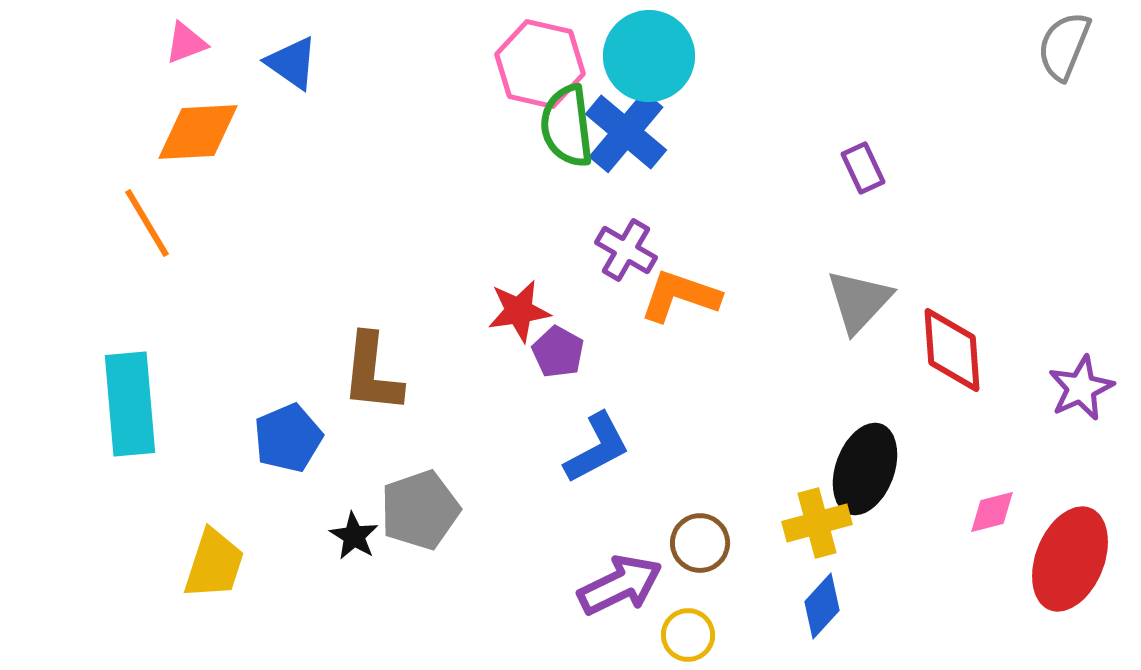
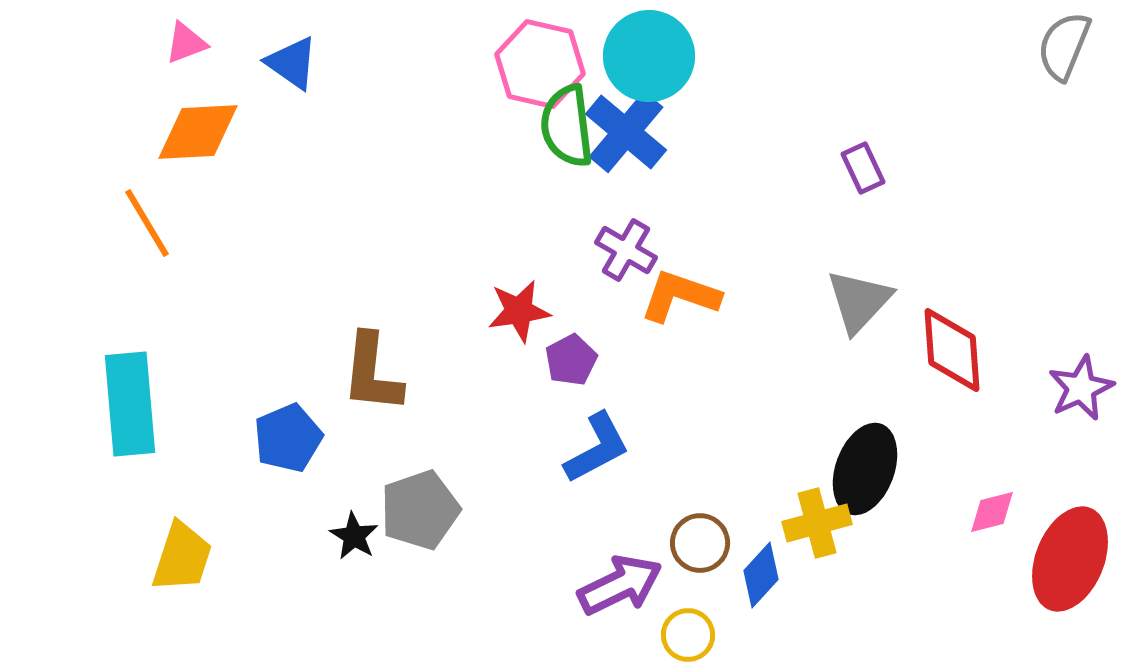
purple pentagon: moved 13 px right, 8 px down; rotated 15 degrees clockwise
yellow trapezoid: moved 32 px left, 7 px up
blue diamond: moved 61 px left, 31 px up
